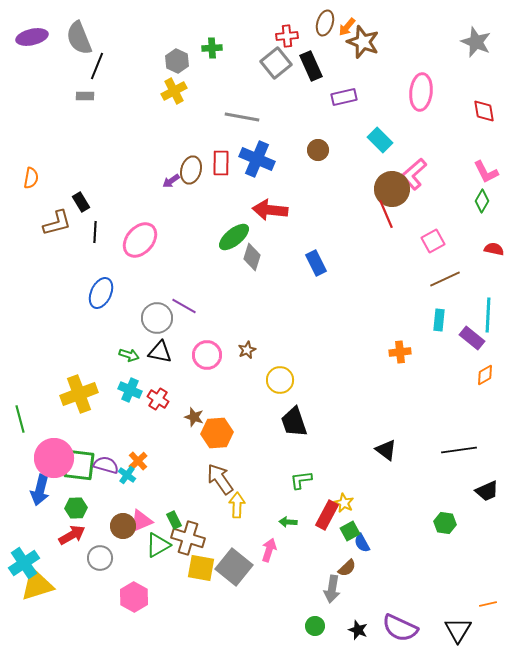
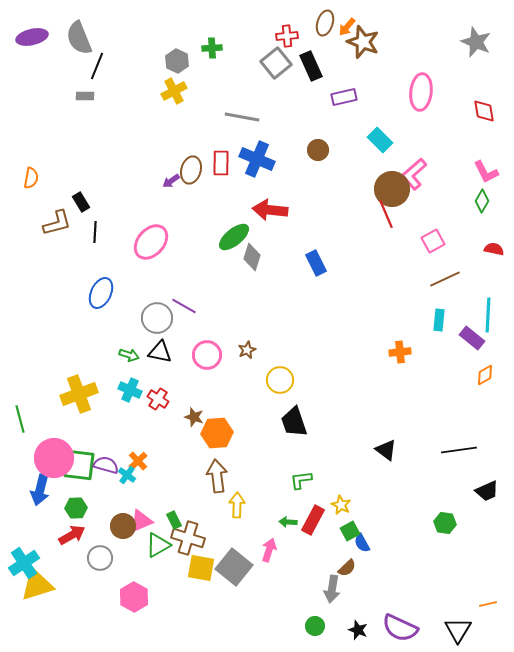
pink ellipse at (140, 240): moved 11 px right, 2 px down
brown arrow at (220, 479): moved 3 px left, 3 px up; rotated 28 degrees clockwise
yellow star at (344, 503): moved 3 px left, 2 px down
red rectangle at (327, 515): moved 14 px left, 5 px down
